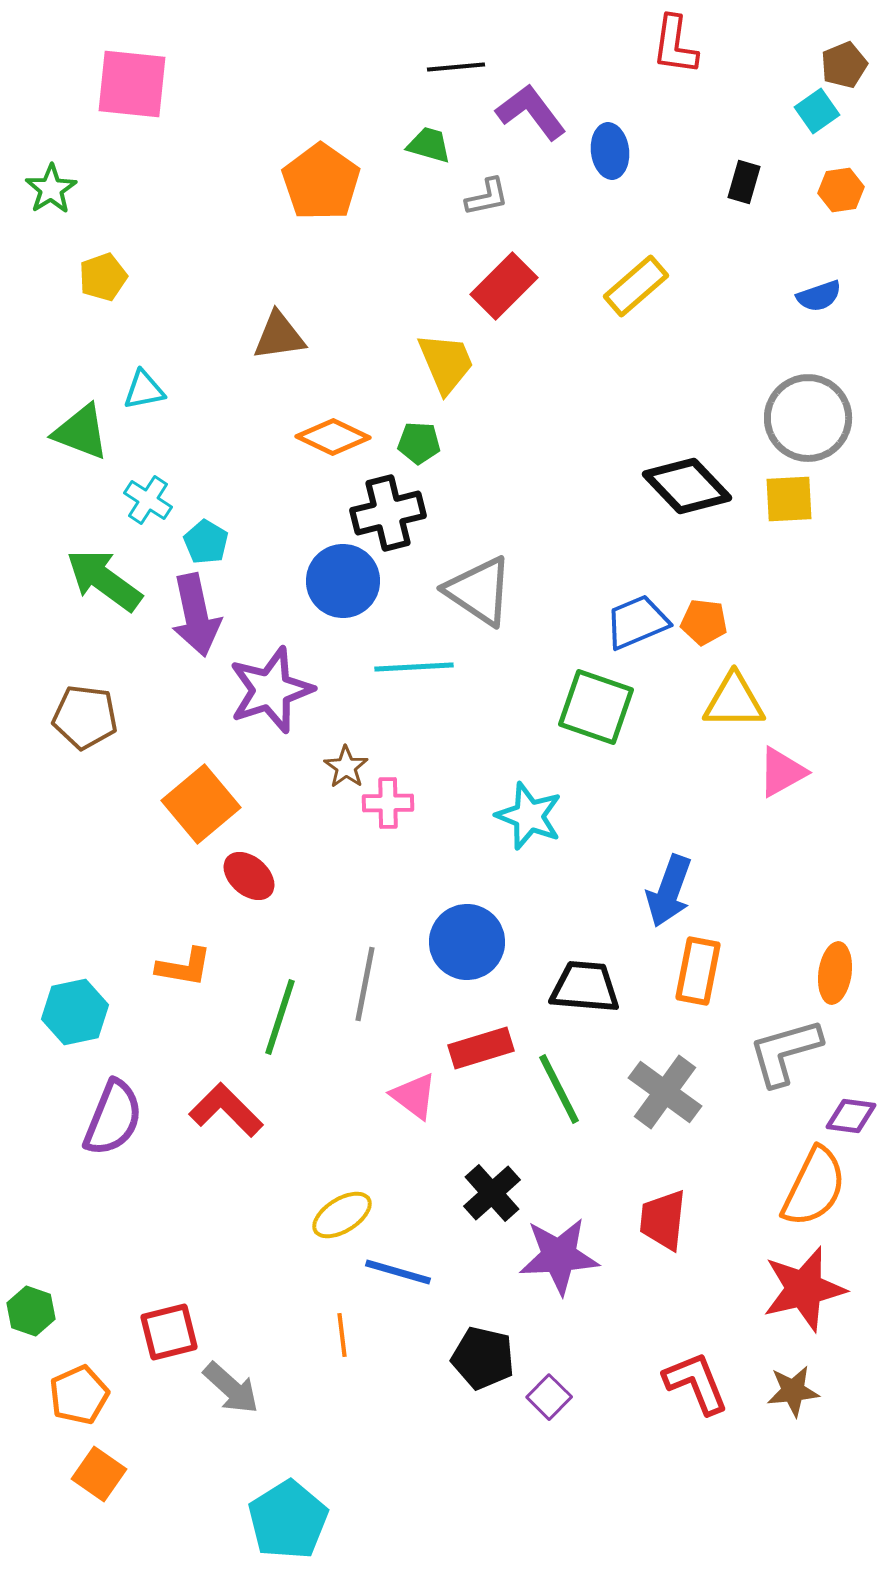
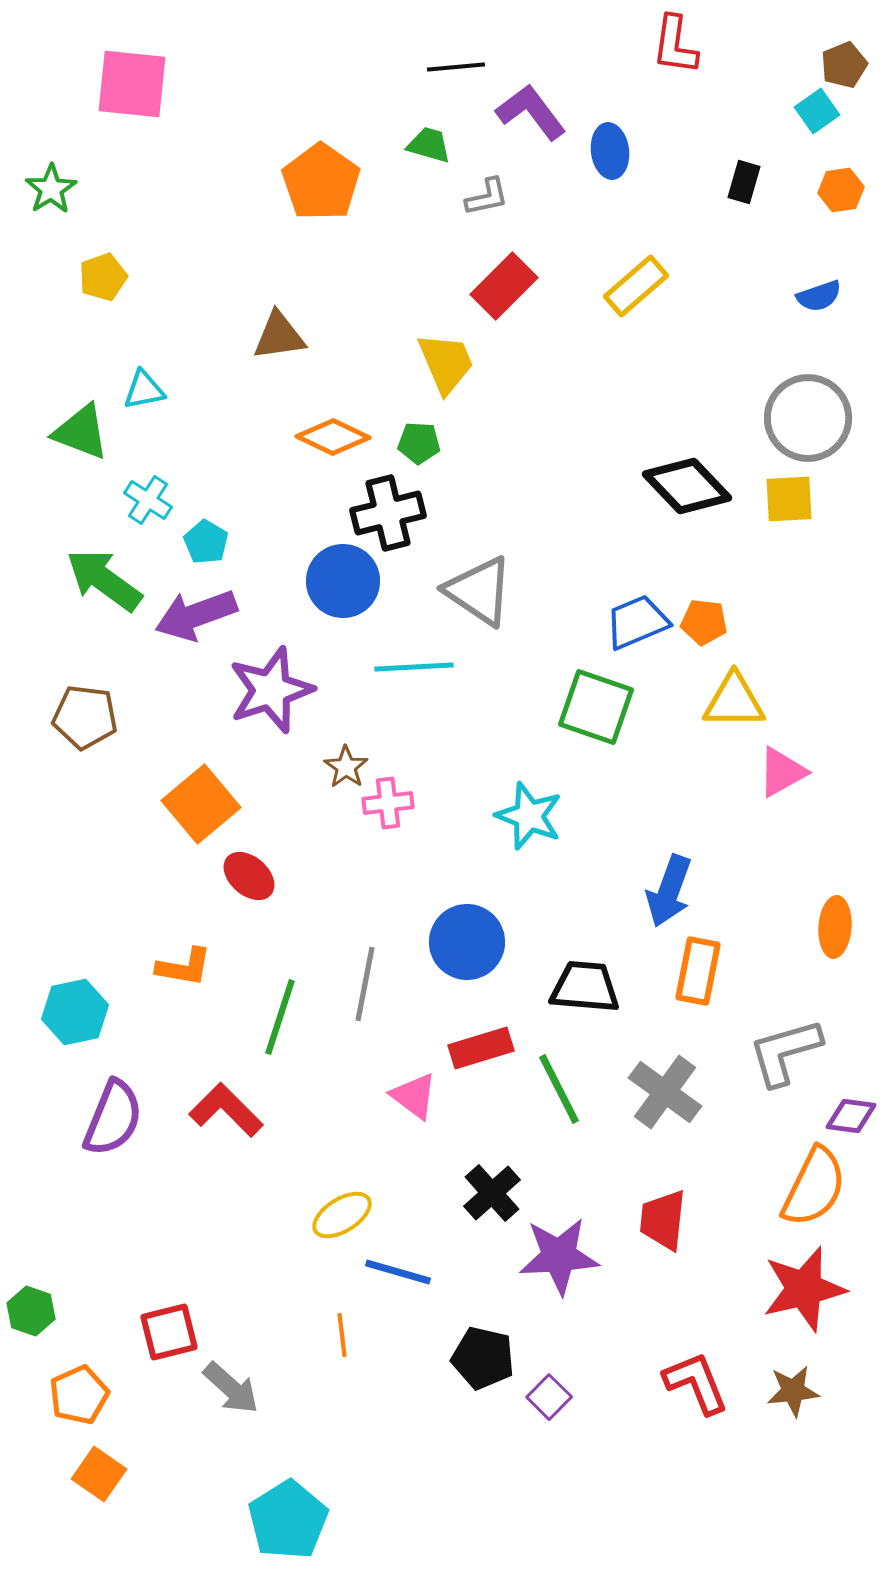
purple arrow at (196, 615): rotated 82 degrees clockwise
pink cross at (388, 803): rotated 6 degrees counterclockwise
orange ellipse at (835, 973): moved 46 px up; rotated 4 degrees counterclockwise
